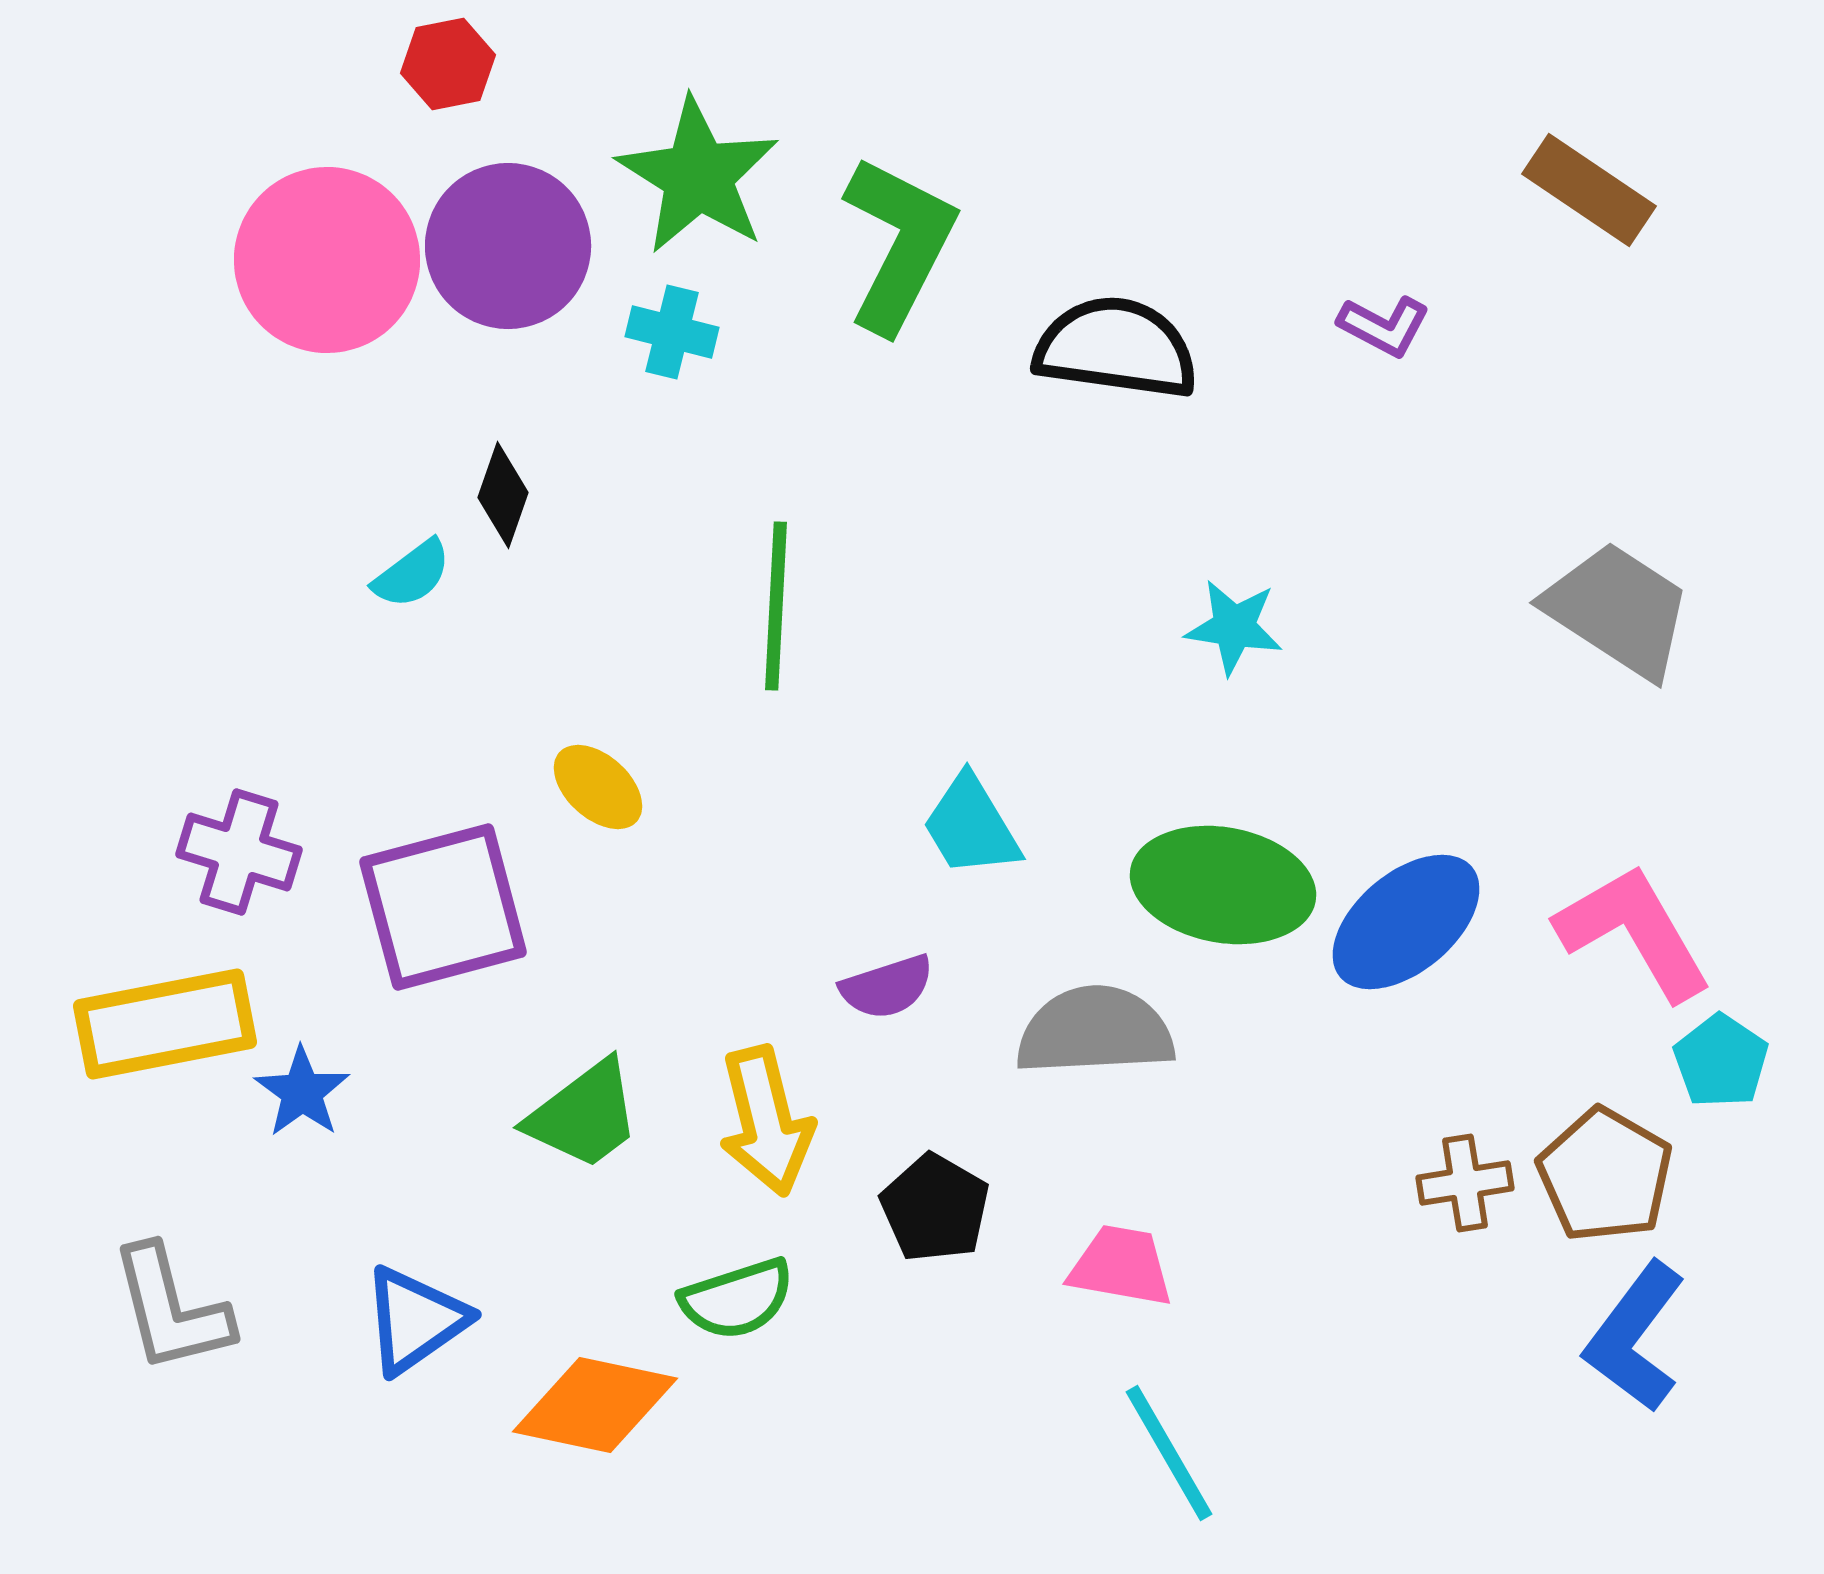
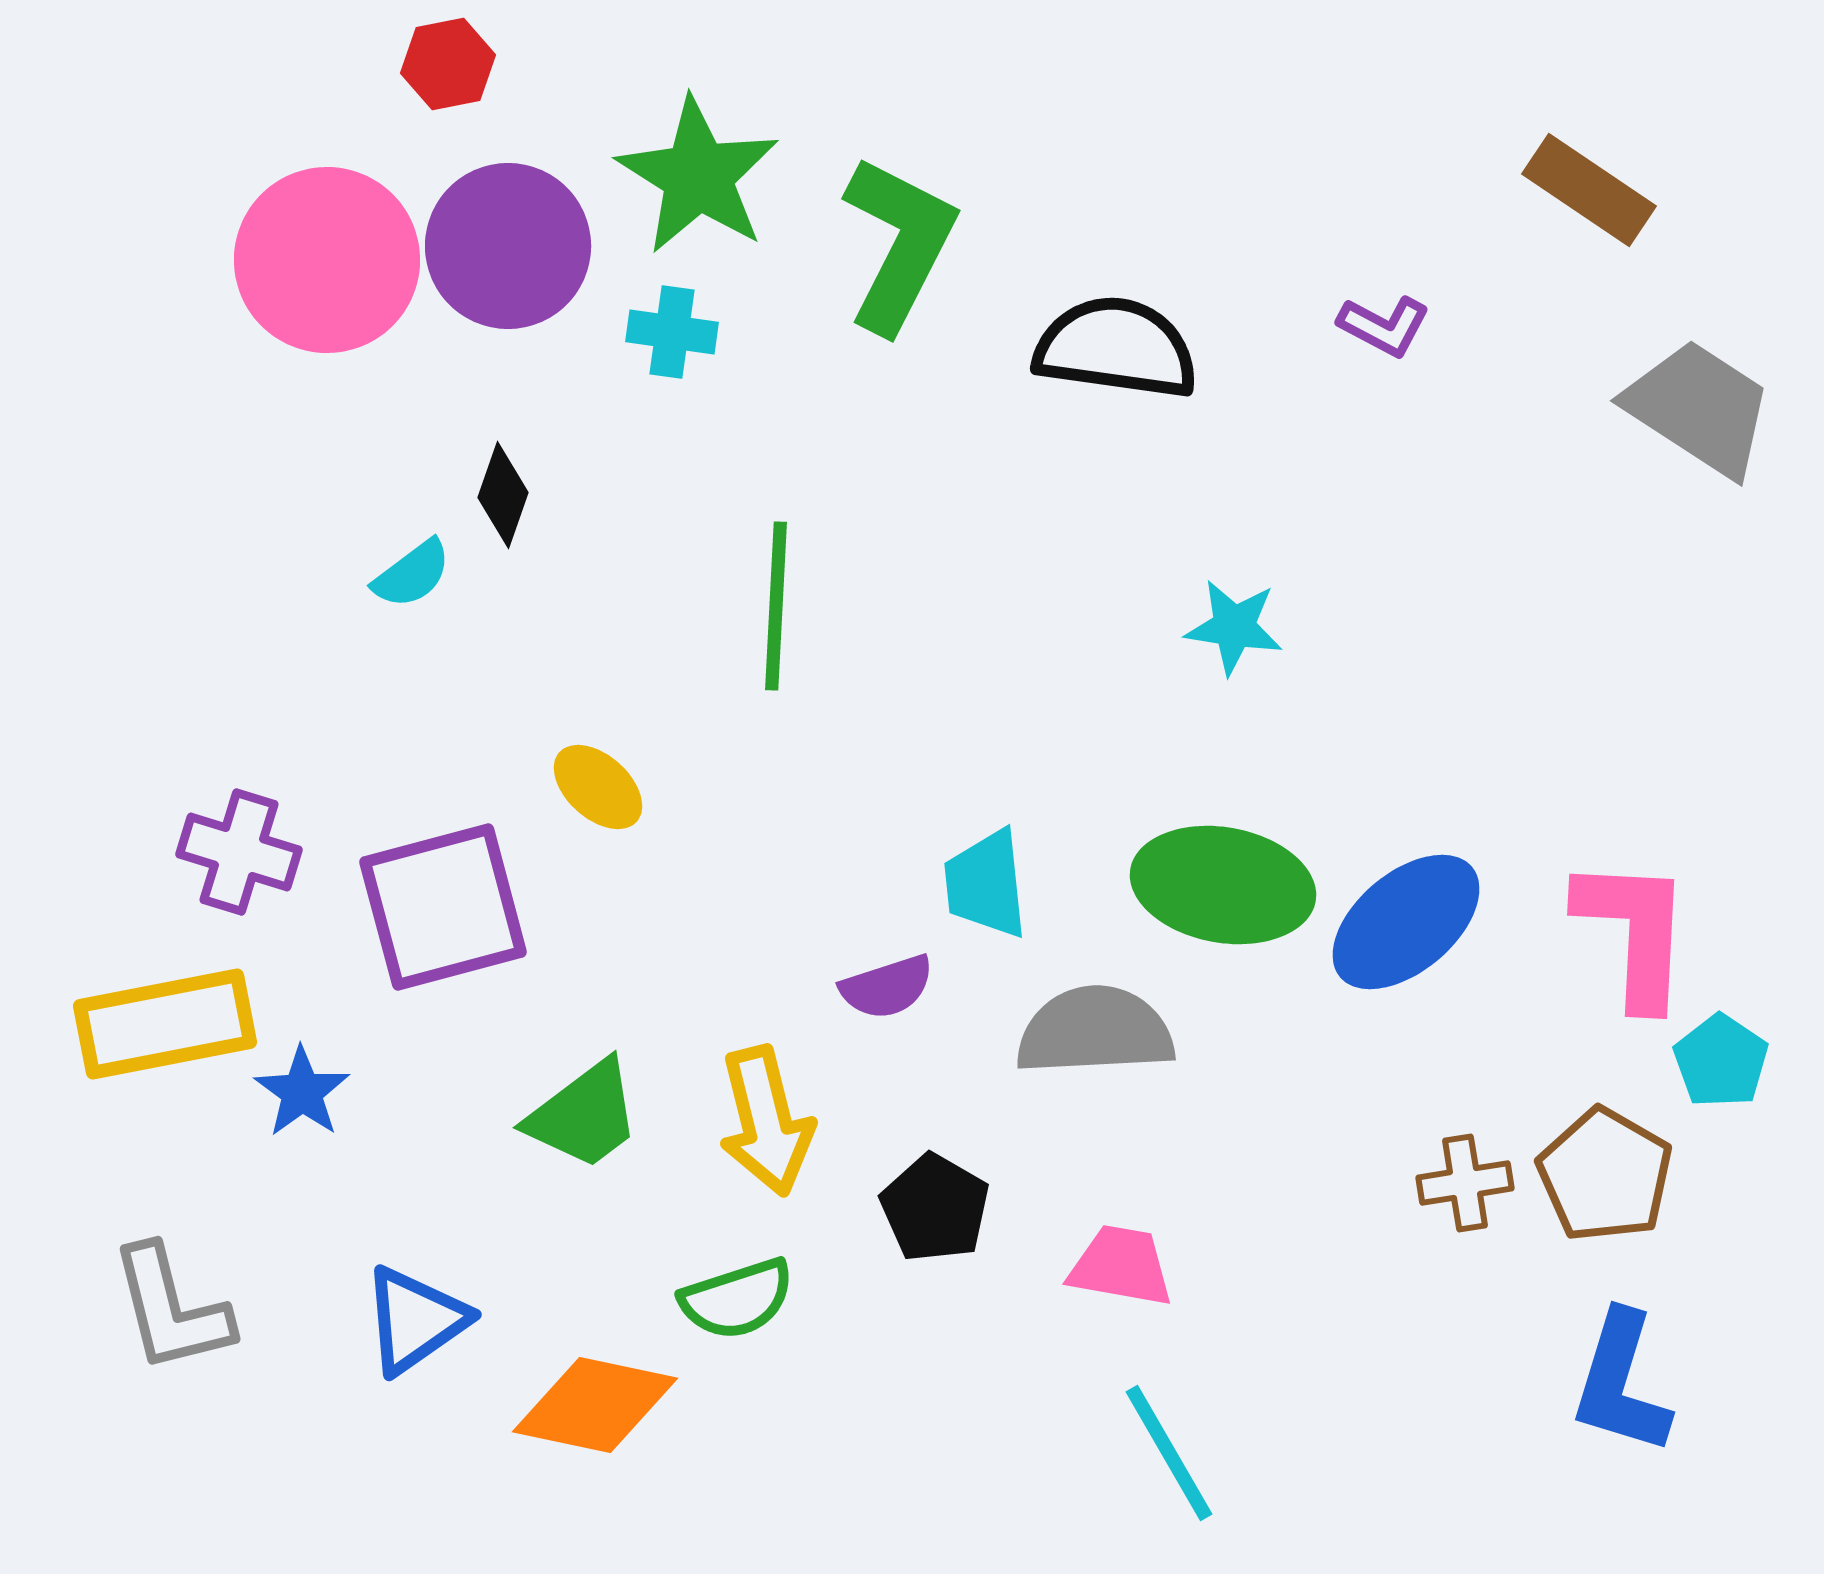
cyan cross: rotated 6 degrees counterclockwise
gray trapezoid: moved 81 px right, 202 px up
cyan trapezoid: moved 15 px right, 58 px down; rotated 25 degrees clockwise
pink L-shape: rotated 33 degrees clockwise
blue L-shape: moved 14 px left, 46 px down; rotated 20 degrees counterclockwise
